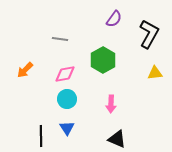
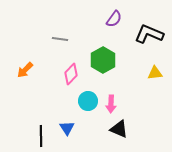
black L-shape: rotated 96 degrees counterclockwise
pink diamond: moved 6 px right; rotated 35 degrees counterclockwise
cyan circle: moved 21 px right, 2 px down
black triangle: moved 2 px right, 10 px up
